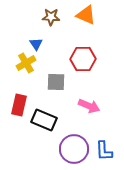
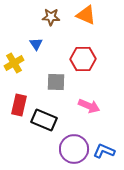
yellow cross: moved 12 px left
blue L-shape: rotated 115 degrees clockwise
